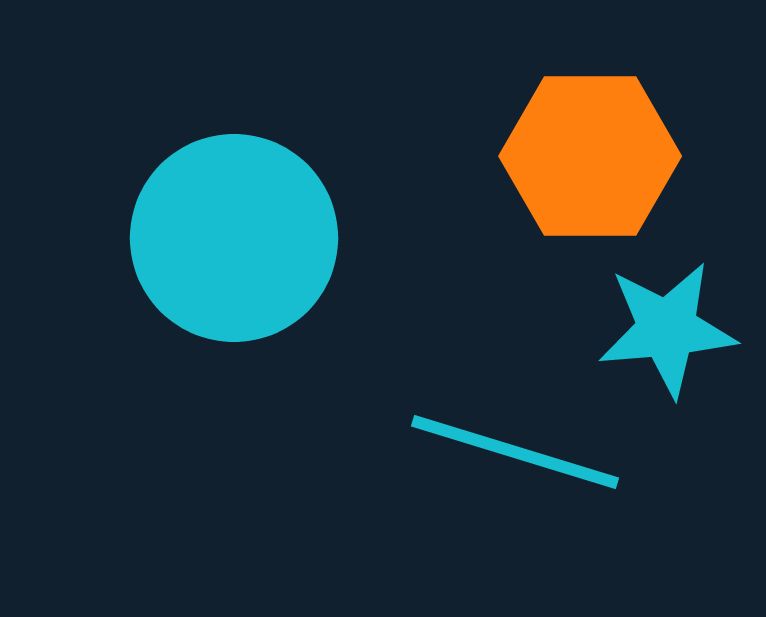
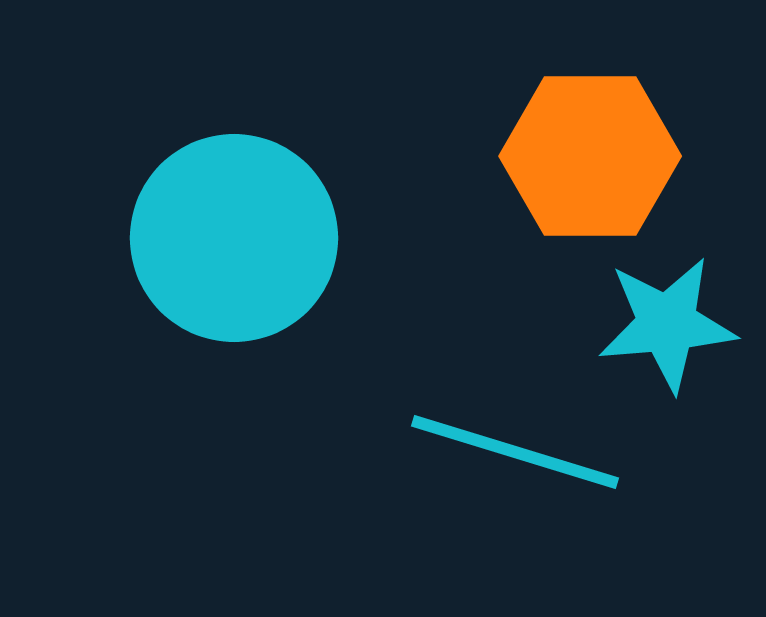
cyan star: moved 5 px up
